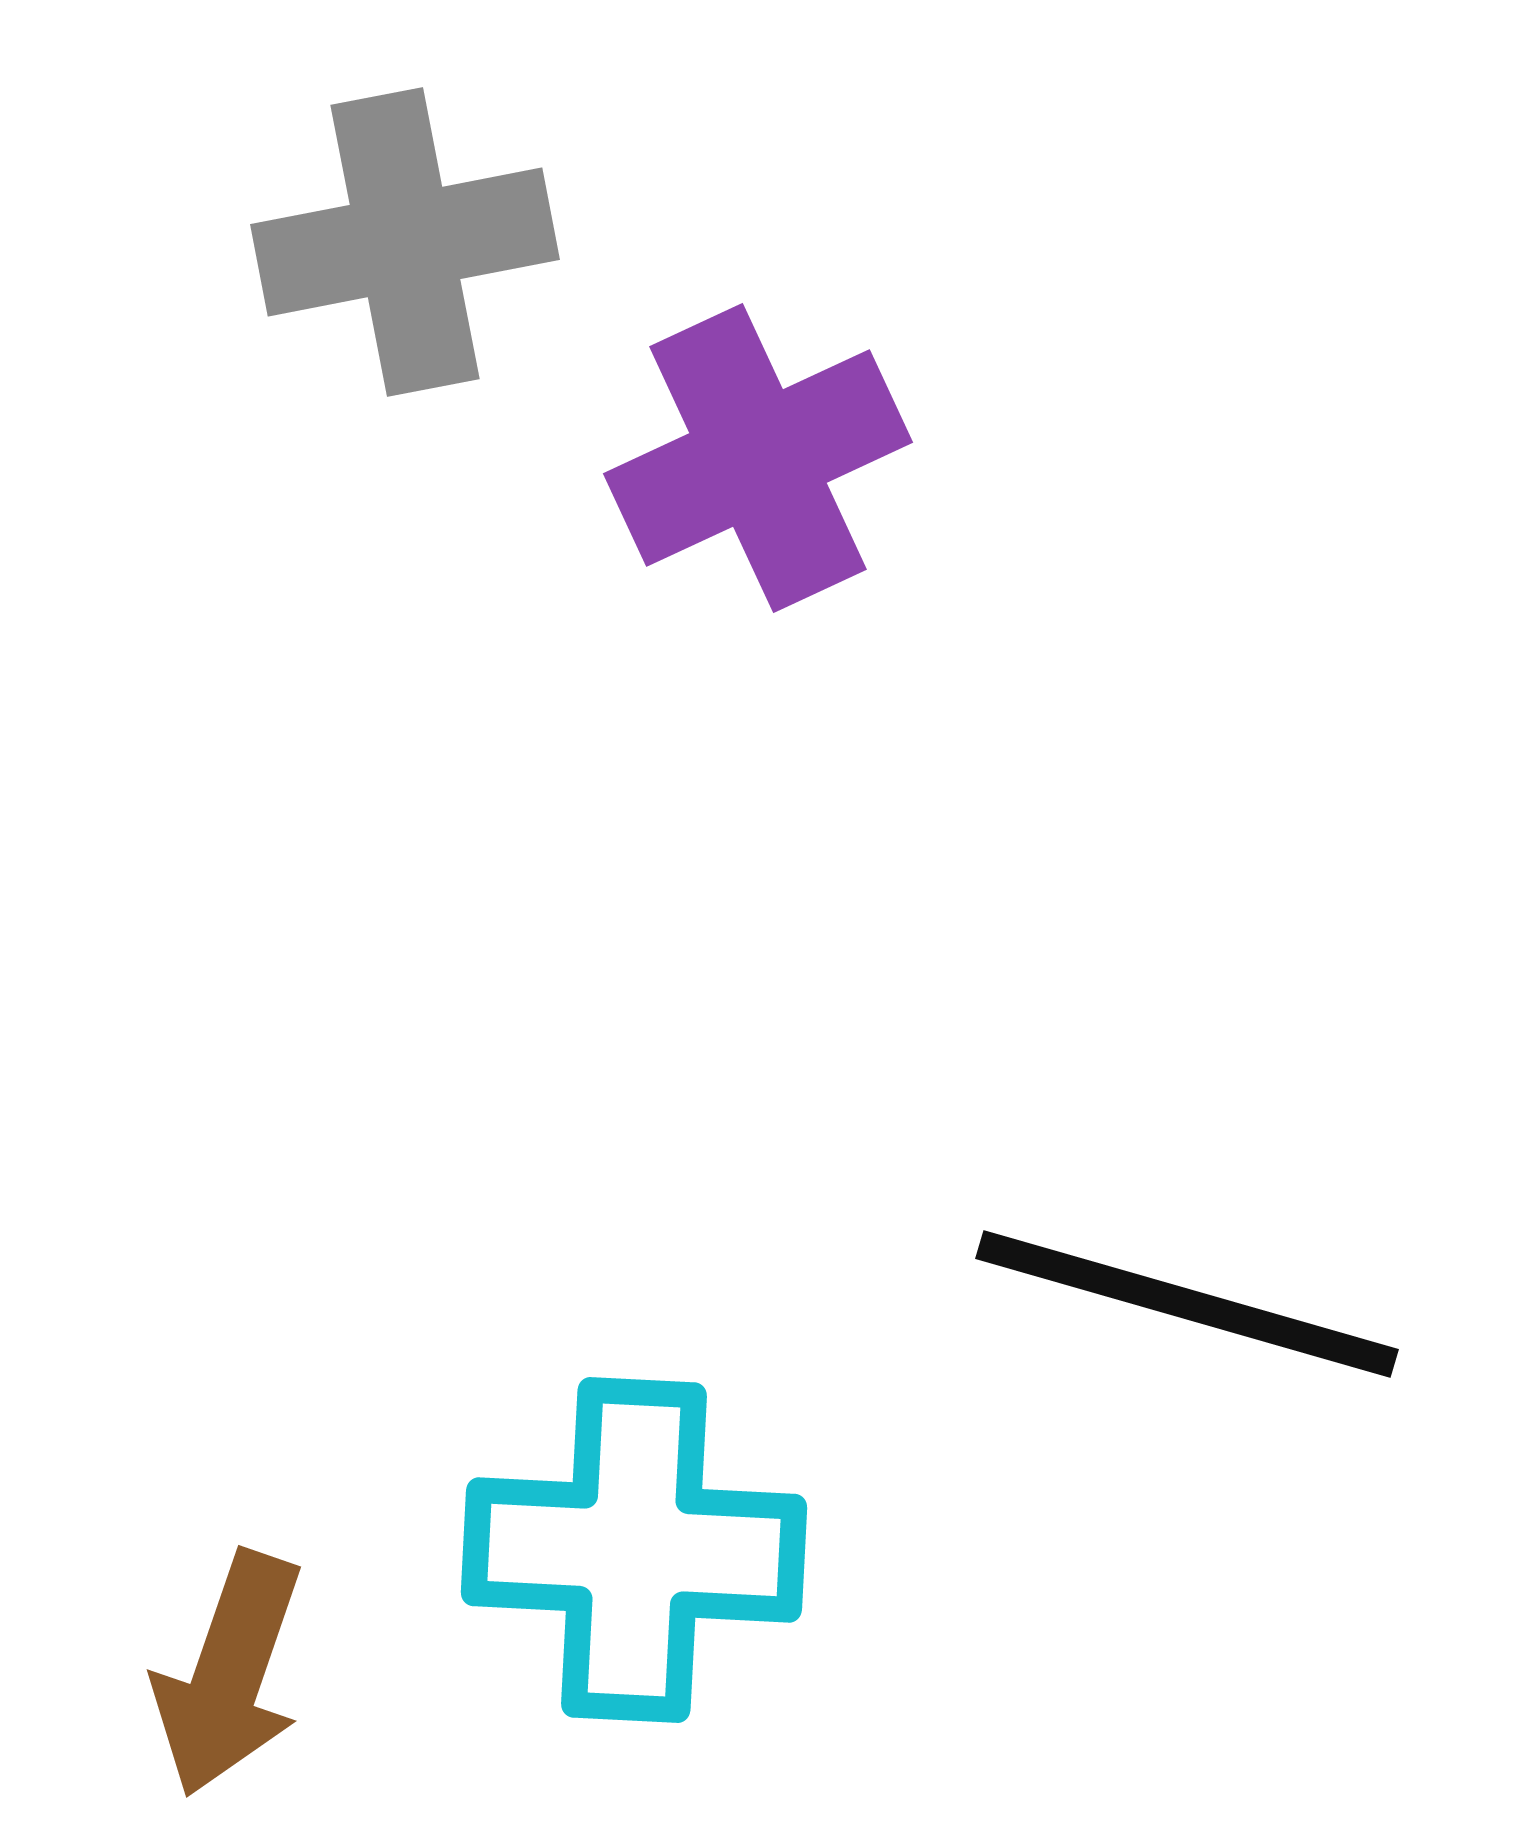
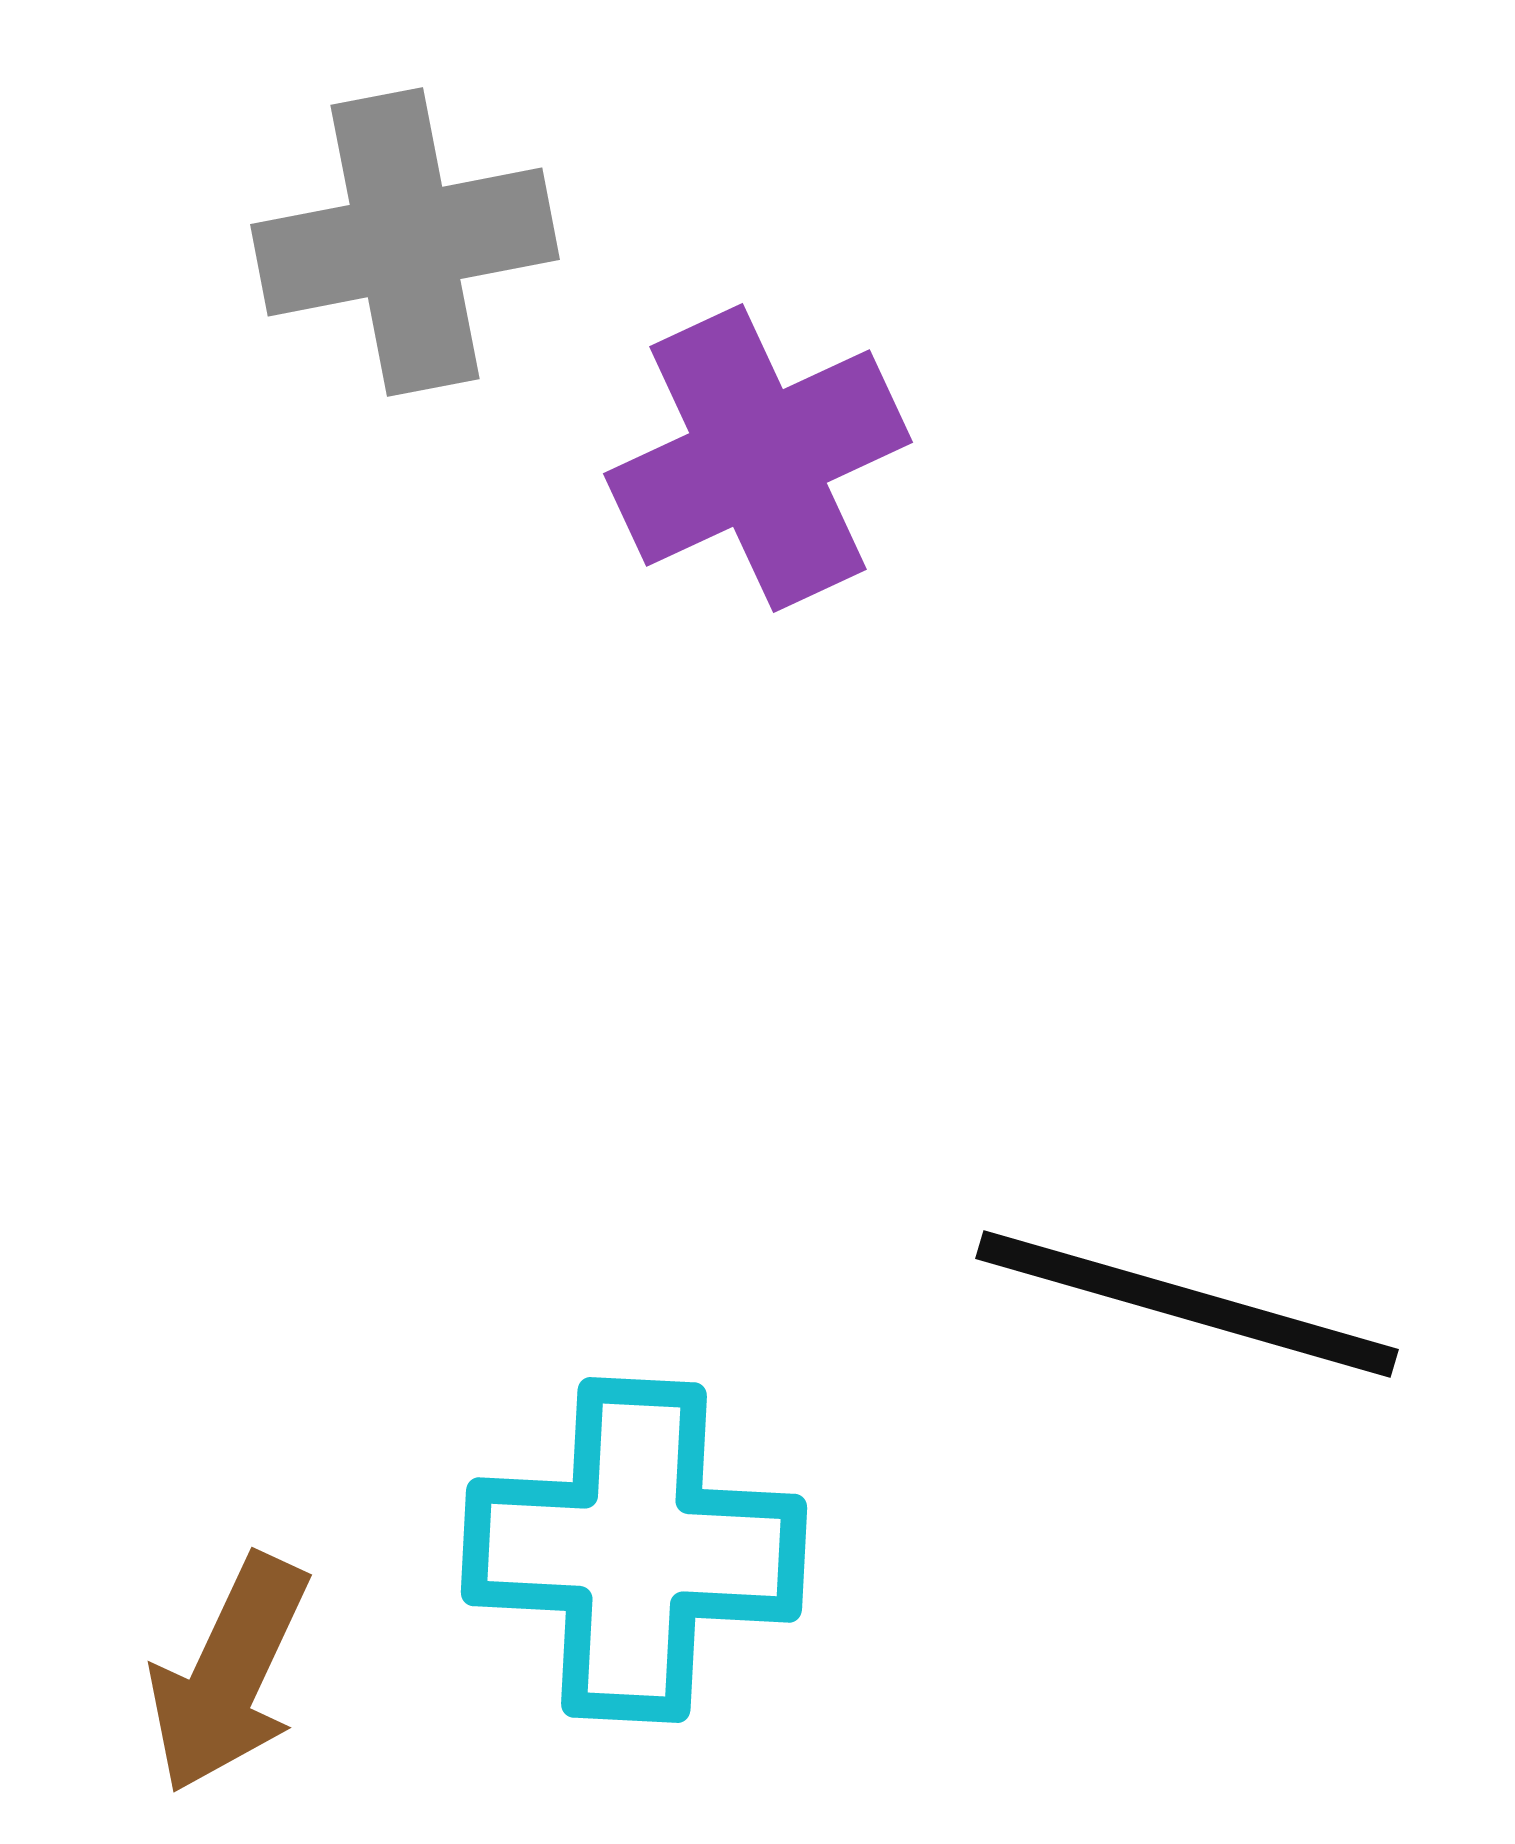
brown arrow: rotated 6 degrees clockwise
